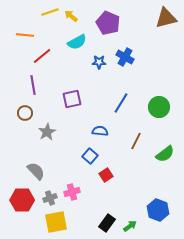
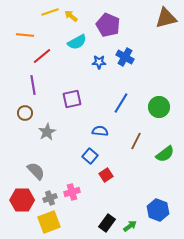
purple pentagon: moved 2 px down
yellow square: moved 7 px left; rotated 10 degrees counterclockwise
